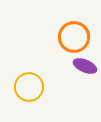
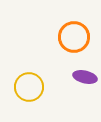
purple ellipse: moved 11 px down; rotated 10 degrees counterclockwise
